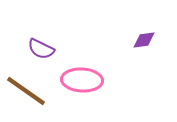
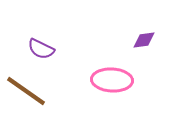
pink ellipse: moved 30 px right
